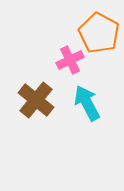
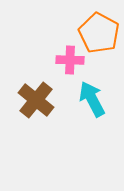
pink cross: rotated 28 degrees clockwise
cyan arrow: moved 5 px right, 4 px up
